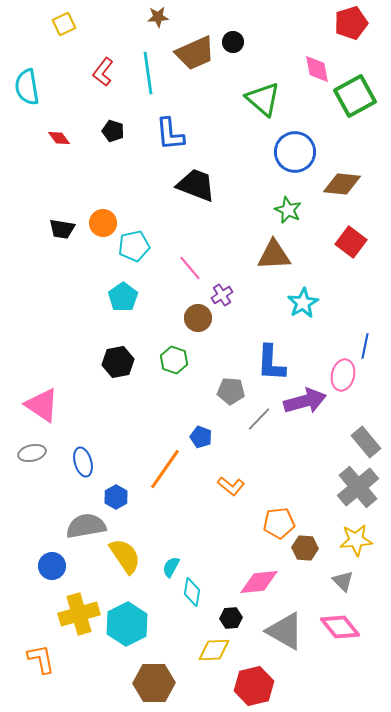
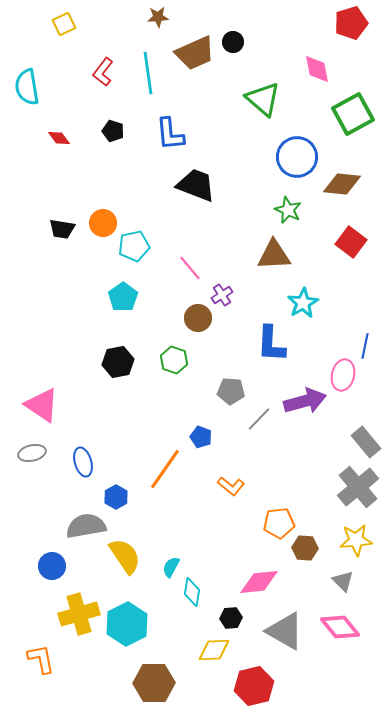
green square at (355, 96): moved 2 px left, 18 px down
blue circle at (295, 152): moved 2 px right, 5 px down
blue L-shape at (271, 363): moved 19 px up
